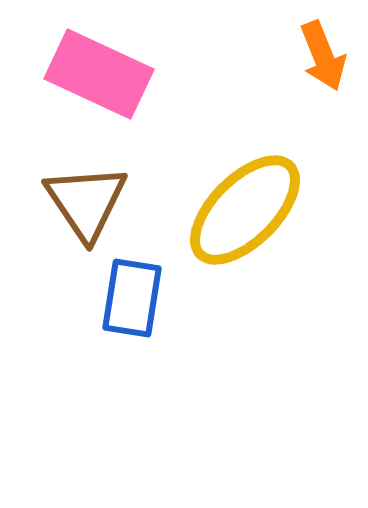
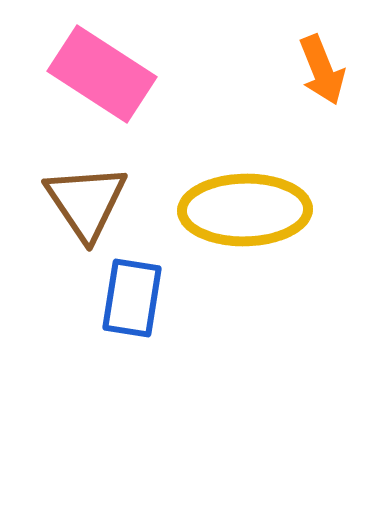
orange arrow: moved 1 px left, 14 px down
pink rectangle: moved 3 px right; rotated 8 degrees clockwise
yellow ellipse: rotated 44 degrees clockwise
